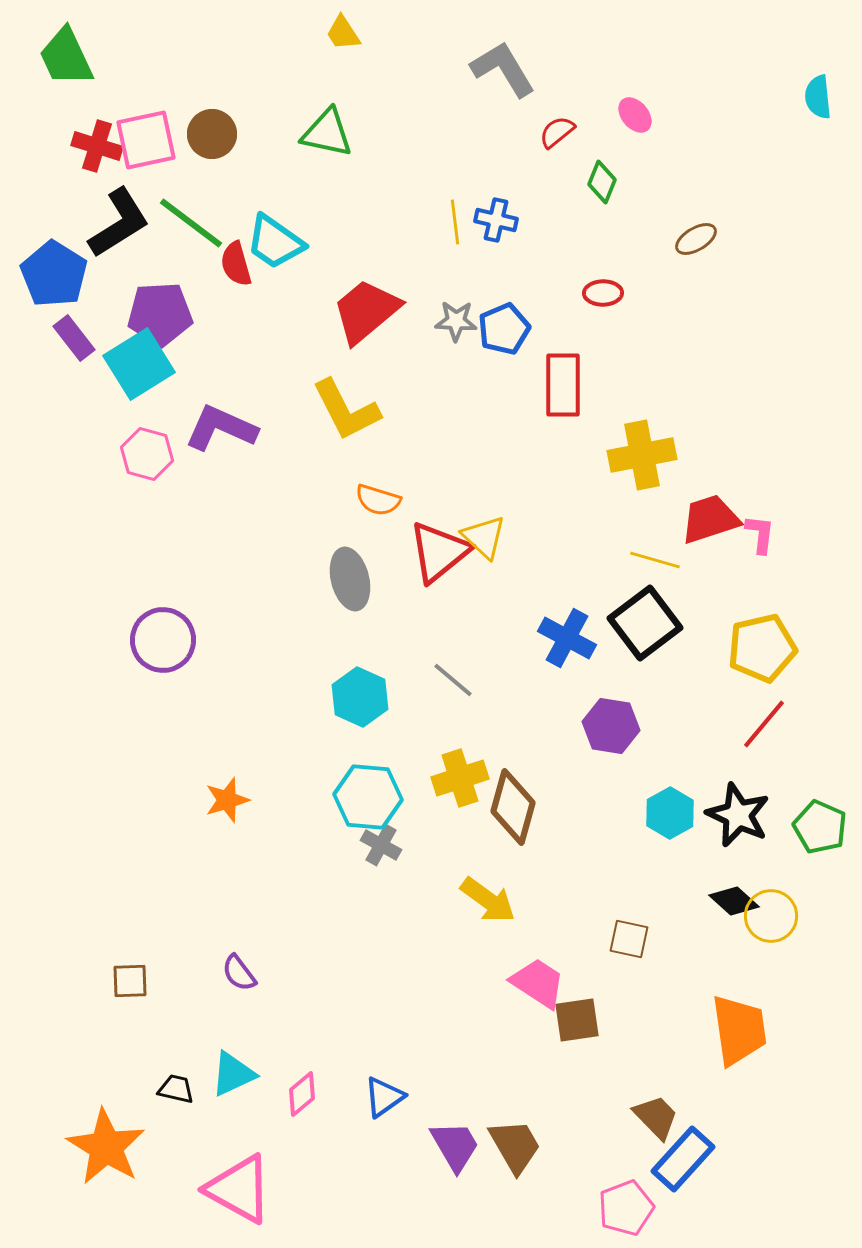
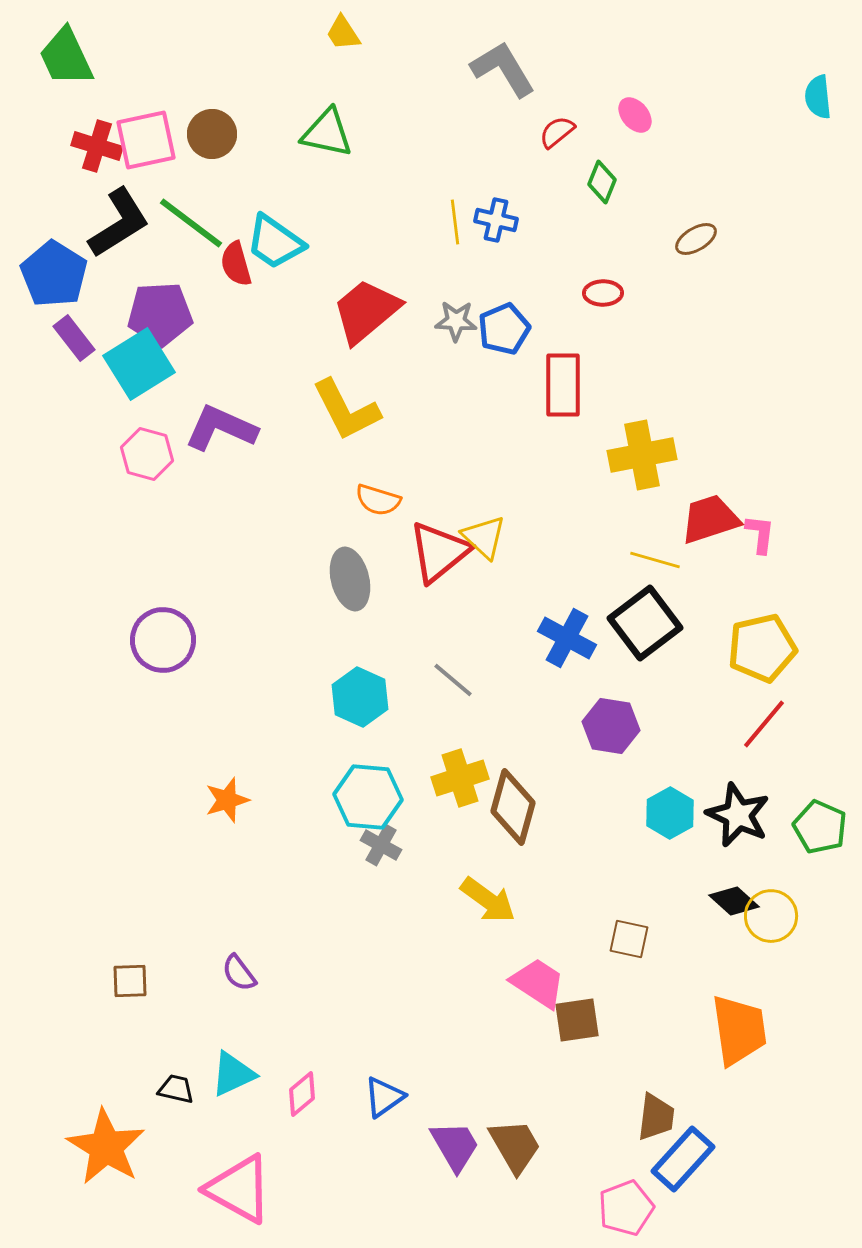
brown trapezoid at (656, 1117): rotated 51 degrees clockwise
